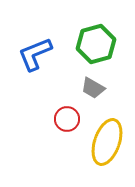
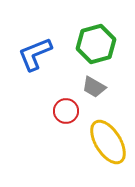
gray trapezoid: moved 1 px right, 1 px up
red circle: moved 1 px left, 8 px up
yellow ellipse: moved 1 px right; rotated 51 degrees counterclockwise
